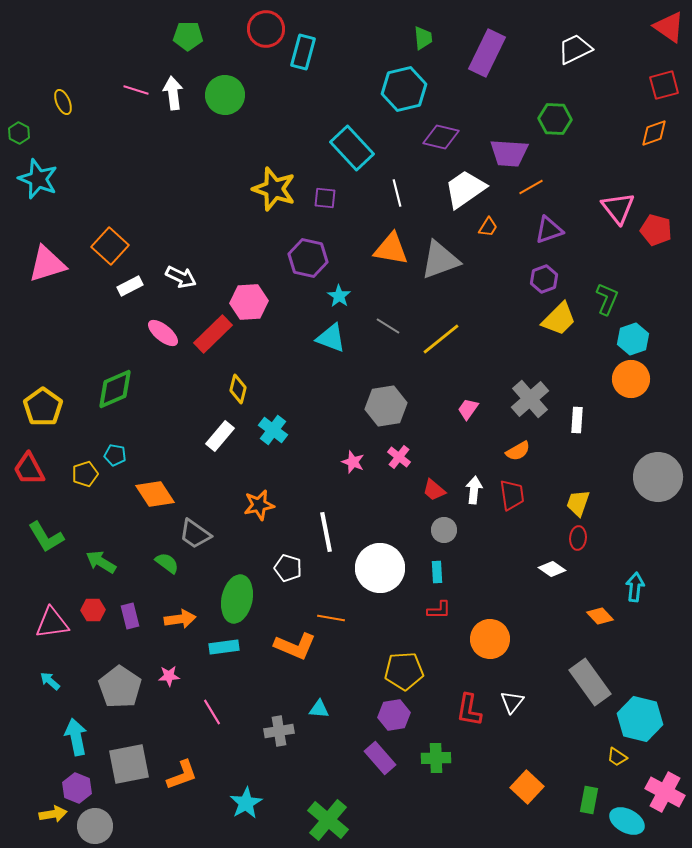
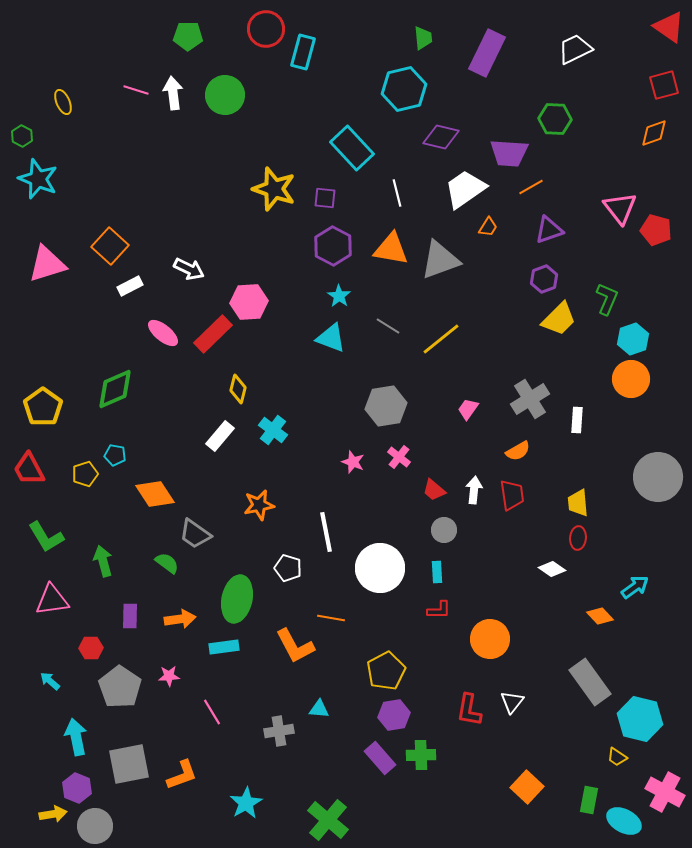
green hexagon at (19, 133): moved 3 px right, 3 px down
pink triangle at (618, 208): moved 2 px right
purple hexagon at (308, 258): moved 25 px right, 12 px up; rotated 15 degrees clockwise
white arrow at (181, 277): moved 8 px right, 8 px up
gray cross at (530, 399): rotated 9 degrees clockwise
yellow trapezoid at (578, 503): rotated 24 degrees counterclockwise
green arrow at (101, 562): moved 2 px right, 1 px up; rotated 44 degrees clockwise
cyan arrow at (635, 587): rotated 48 degrees clockwise
red hexagon at (93, 610): moved 2 px left, 38 px down
purple rectangle at (130, 616): rotated 15 degrees clockwise
pink triangle at (52, 623): moved 23 px up
orange L-shape at (295, 646): rotated 39 degrees clockwise
yellow pentagon at (404, 671): moved 18 px left; rotated 24 degrees counterclockwise
green cross at (436, 758): moved 15 px left, 3 px up
cyan ellipse at (627, 821): moved 3 px left
